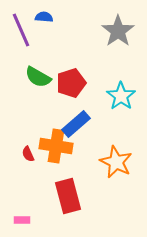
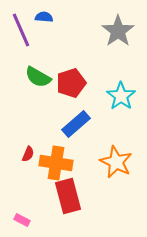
orange cross: moved 17 px down
red semicircle: rotated 133 degrees counterclockwise
pink rectangle: rotated 28 degrees clockwise
